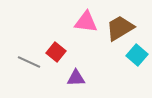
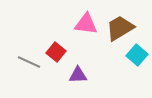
pink triangle: moved 2 px down
purple triangle: moved 2 px right, 3 px up
